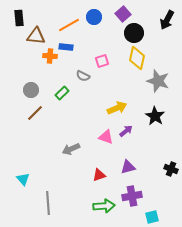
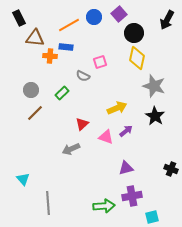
purple square: moved 4 px left
black rectangle: rotated 21 degrees counterclockwise
brown triangle: moved 1 px left, 2 px down
pink square: moved 2 px left, 1 px down
gray star: moved 4 px left, 5 px down
purple triangle: moved 2 px left, 1 px down
red triangle: moved 17 px left, 51 px up; rotated 24 degrees counterclockwise
